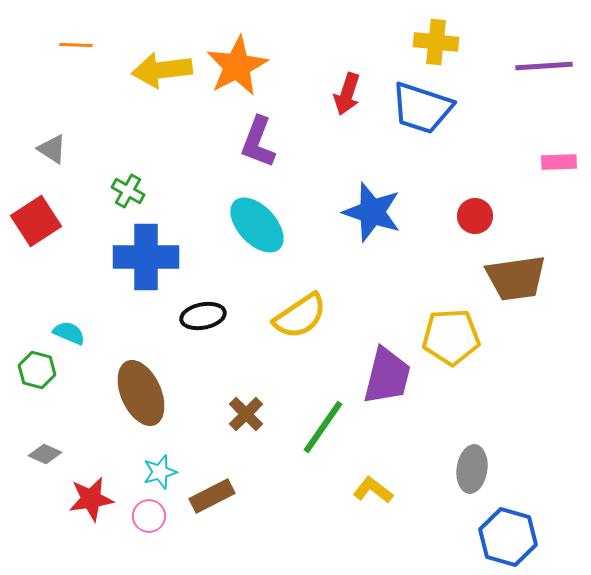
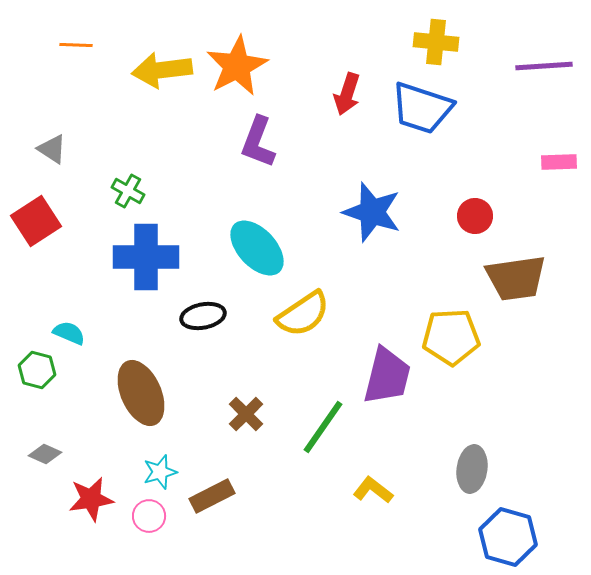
cyan ellipse: moved 23 px down
yellow semicircle: moved 3 px right, 2 px up
